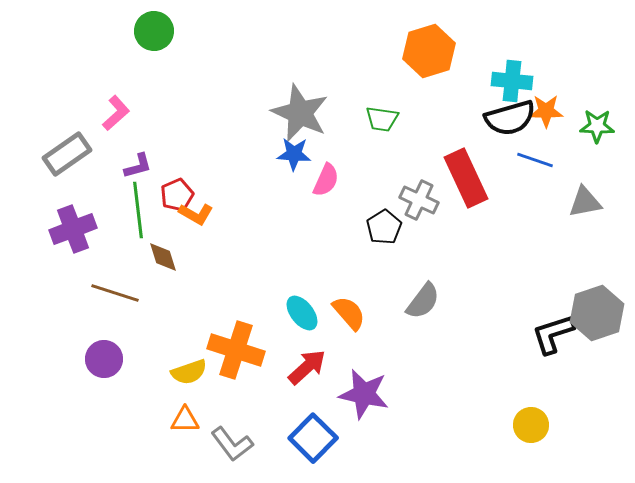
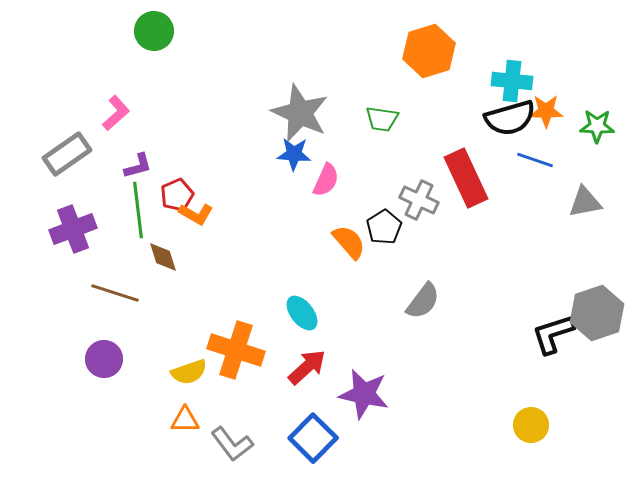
orange semicircle: moved 71 px up
